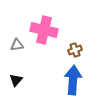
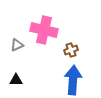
gray triangle: rotated 16 degrees counterclockwise
brown cross: moved 4 px left
black triangle: rotated 48 degrees clockwise
